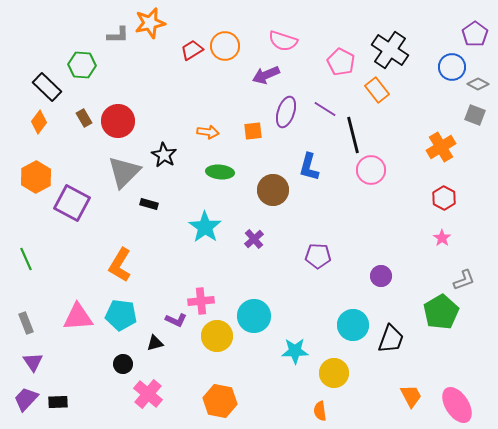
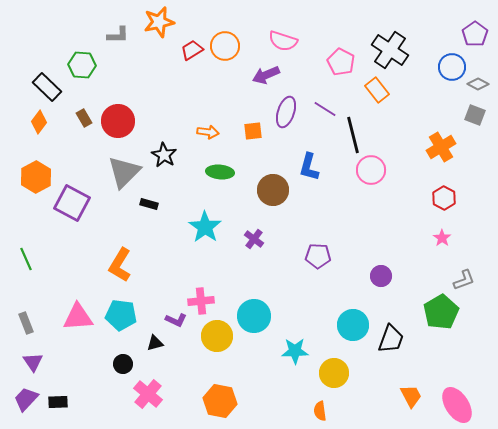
orange star at (150, 23): moved 9 px right, 1 px up
purple cross at (254, 239): rotated 12 degrees counterclockwise
